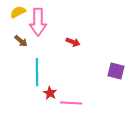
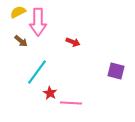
cyan line: rotated 36 degrees clockwise
